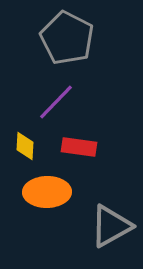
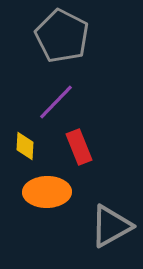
gray pentagon: moved 5 px left, 2 px up
red rectangle: rotated 60 degrees clockwise
